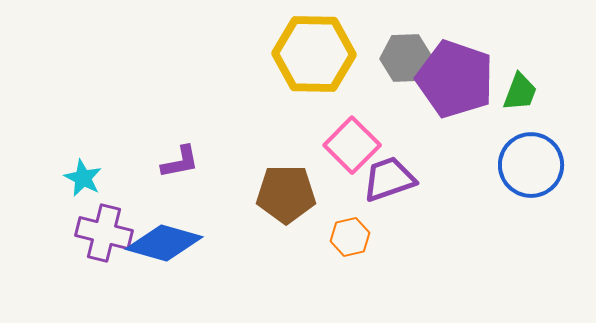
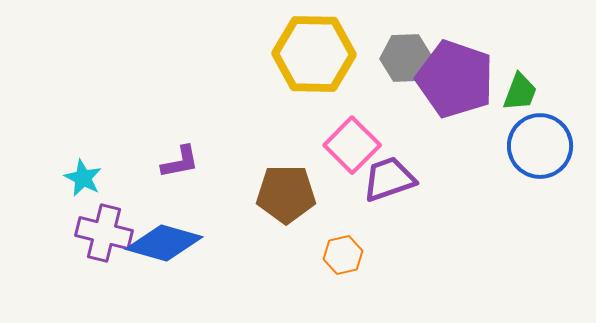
blue circle: moved 9 px right, 19 px up
orange hexagon: moved 7 px left, 18 px down
